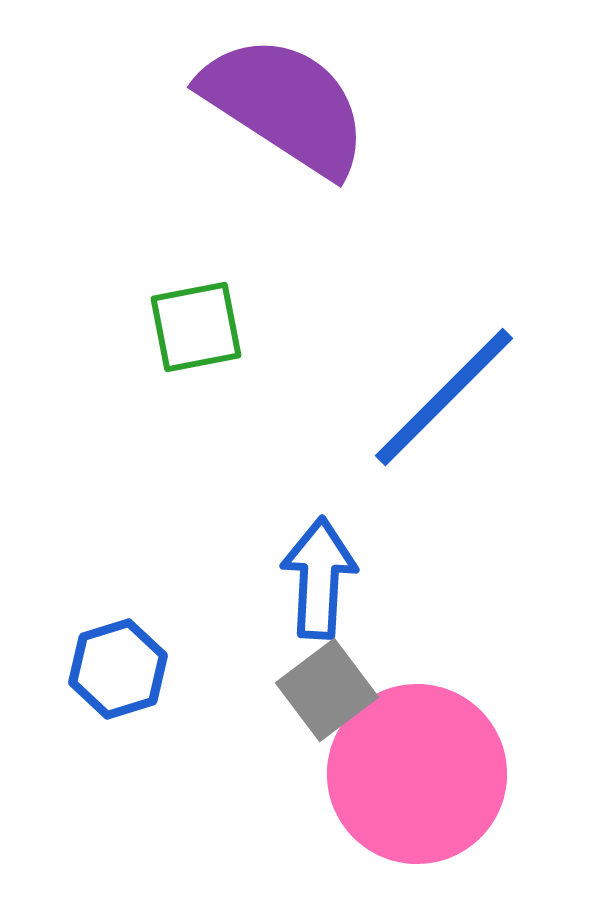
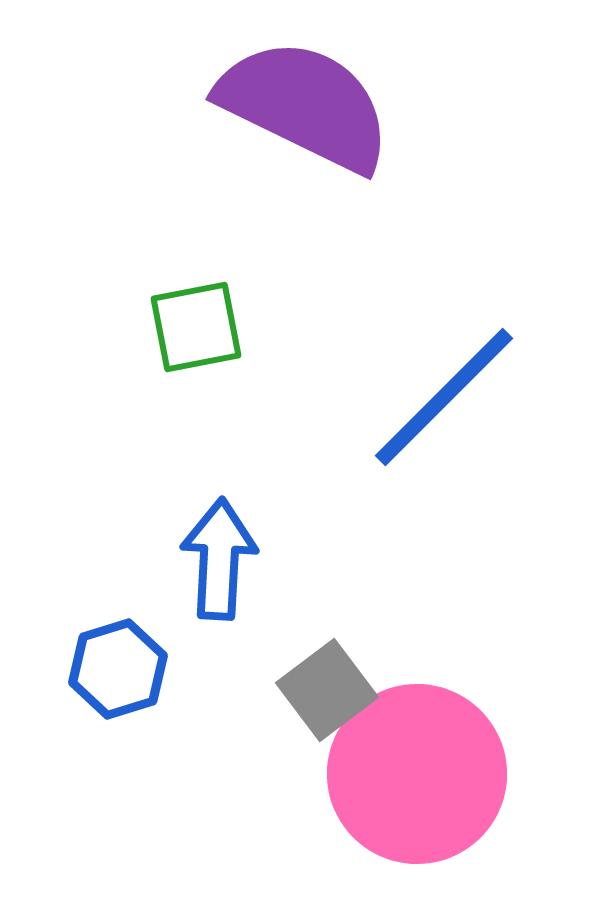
purple semicircle: moved 20 px right; rotated 7 degrees counterclockwise
blue arrow: moved 100 px left, 19 px up
